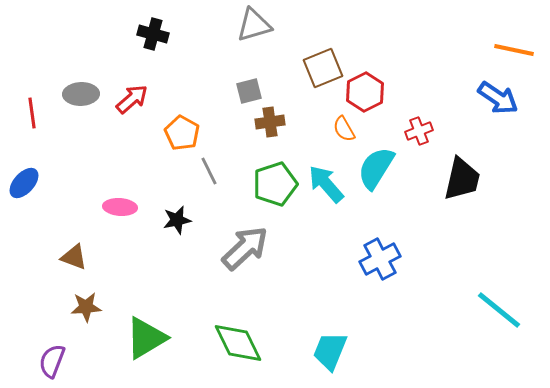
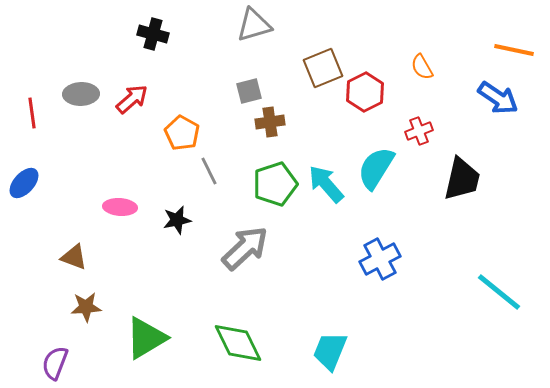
orange semicircle: moved 78 px right, 62 px up
cyan line: moved 18 px up
purple semicircle: moved 3 px right, 2 px down
